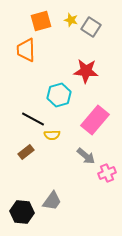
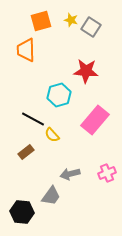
yellow semicircle: rotated 49 degrees clockwise
gray arrow: moved 16 px left, 18 px down; rotated 126 degrees clockwise
gray trapezoid: moved 1 px left, 5 px up
